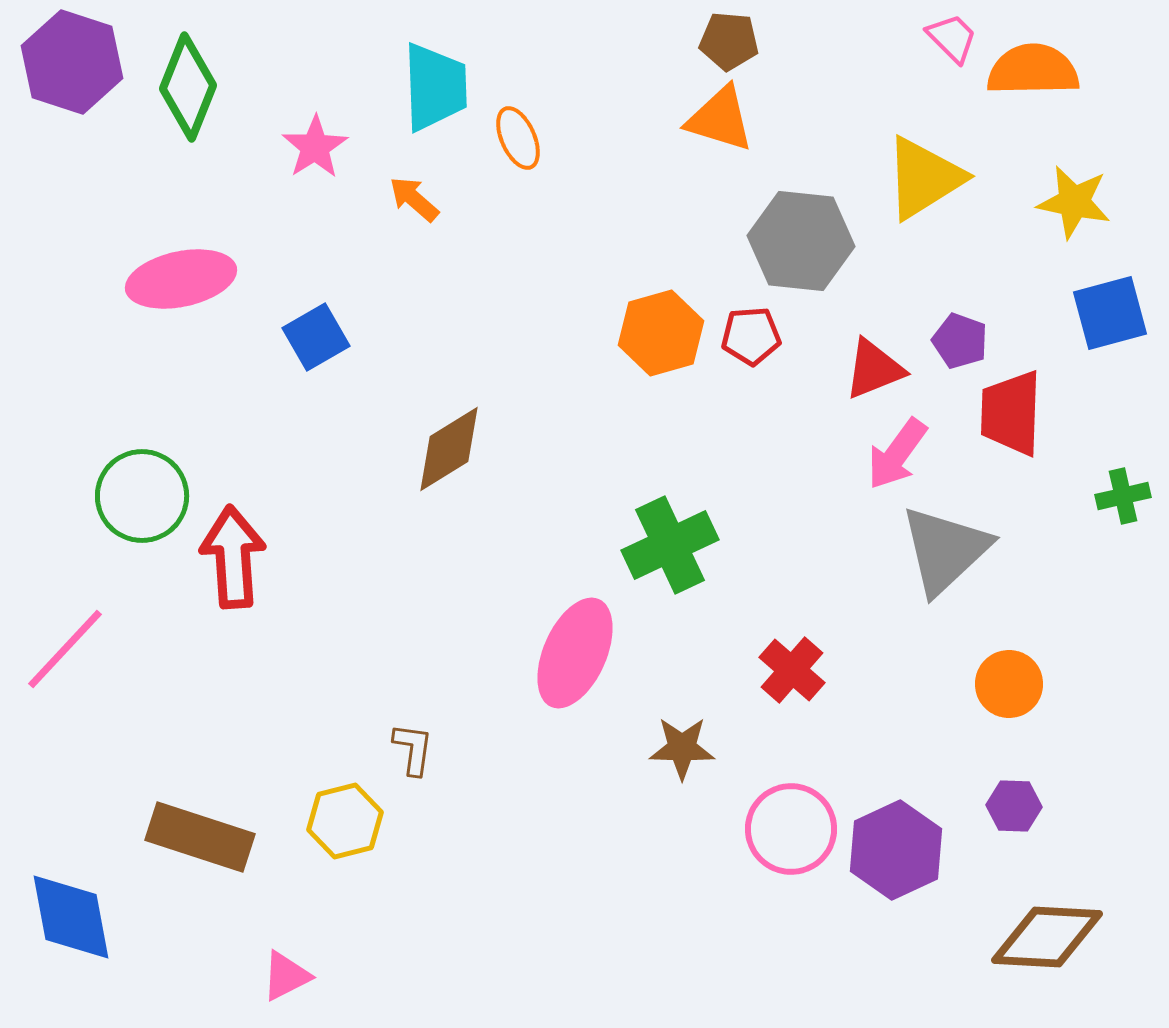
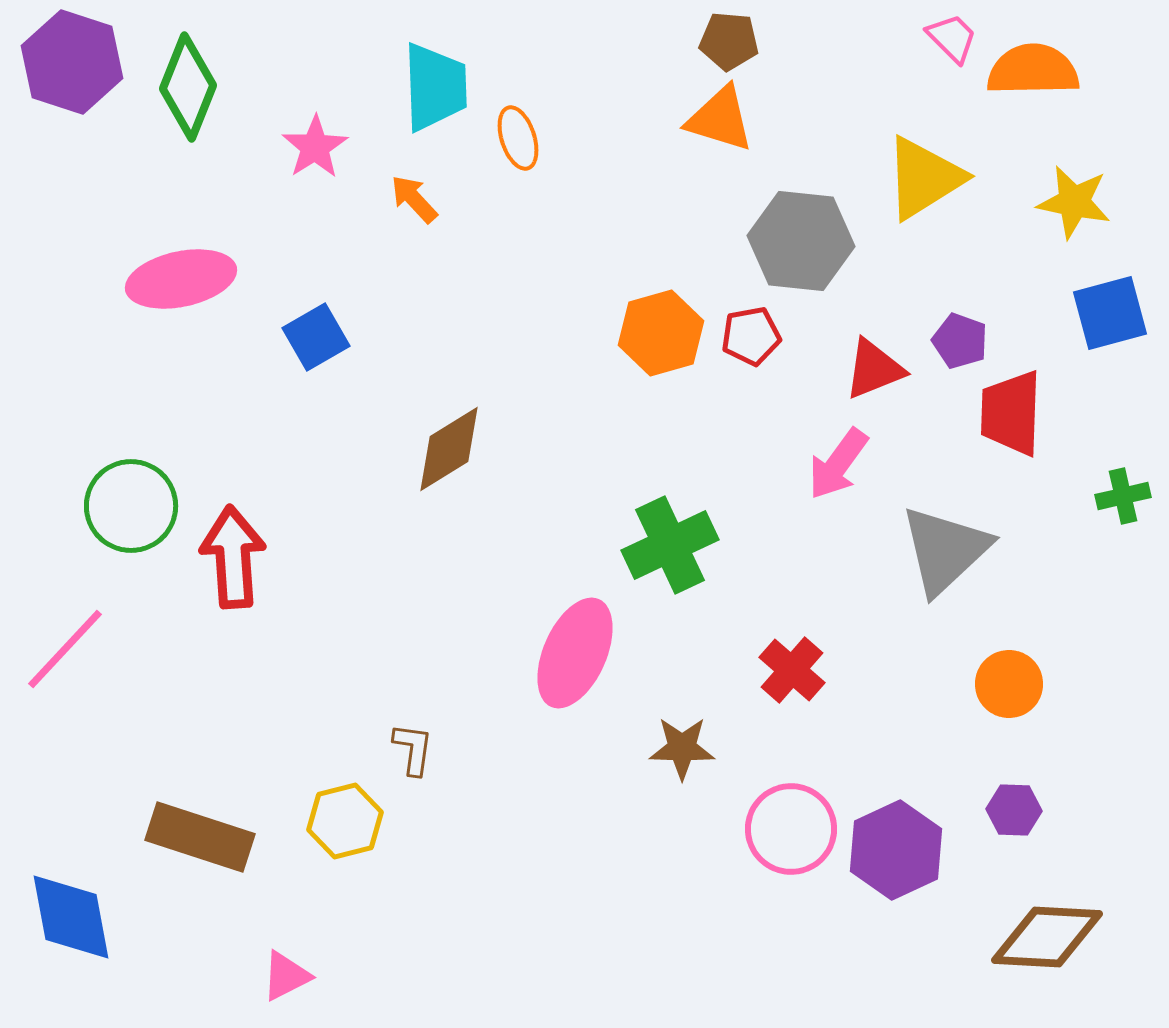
orange ellipse at (518, 138): rotated 6 degrees clockwise
orange arrow at (414, 199): rotated 6 degrees clockwise
red pentagon at (751, 336): rotated 6 degrees counterclockwise
pink arrow at (897, 454): moved 59 px left, 10 px down
green circle at (142, 496): moved 11 px left, 10 px down
purple hexagon at (1014, 806): moved 4 px down
